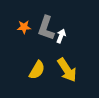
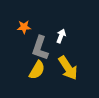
gray L-shape: moved 6 px left, 20 px down
yellow arrow: moved 1 px right, 2 px up
